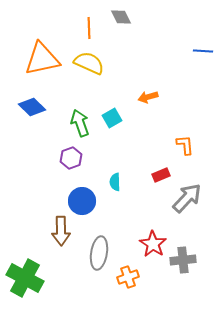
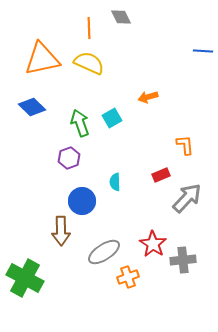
purple hexagon: moved 2 px left
gray ellipse: moved 5 px right, 1 px up; rotated 48 degrees clockwise
